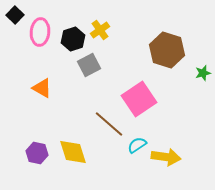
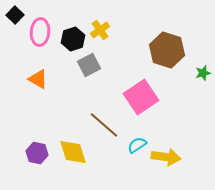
orange triangle: moved 4 px left, 9 px up
pink square: moved 2 px right, 2 px up
brown line: moved 5 px left, 1 px down
